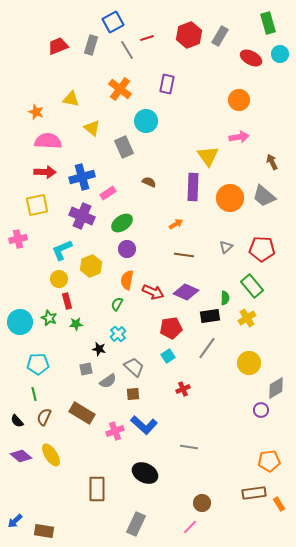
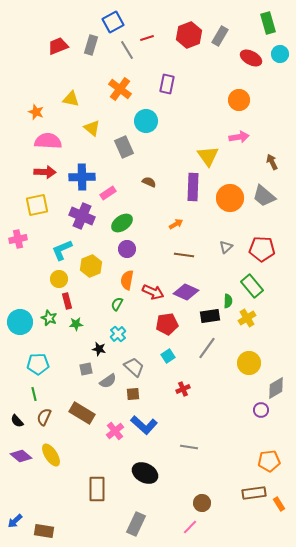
blue cross at (82, 177): rotated 15 degrees clockwise
green semicircle at (225, 298): moved 3 px right, 3 px down
red pentagon at (171, 328): moved 4 px left, 4 px up
pink cross at (115, 431): rotated 18 degrees counterclockwise
